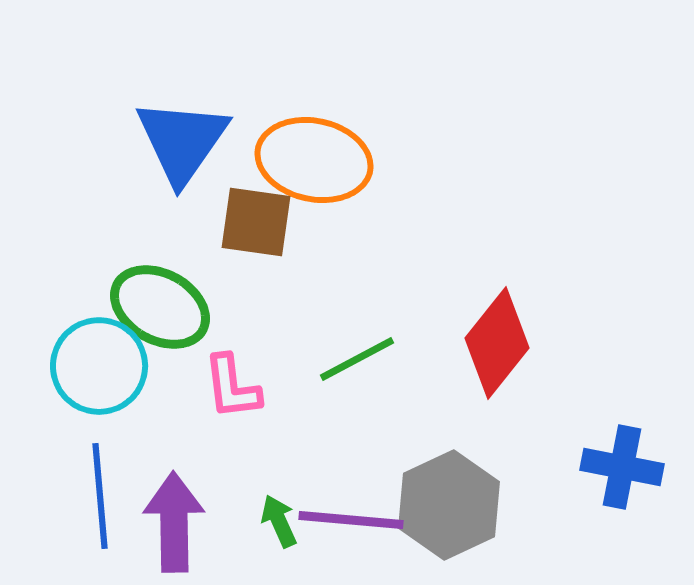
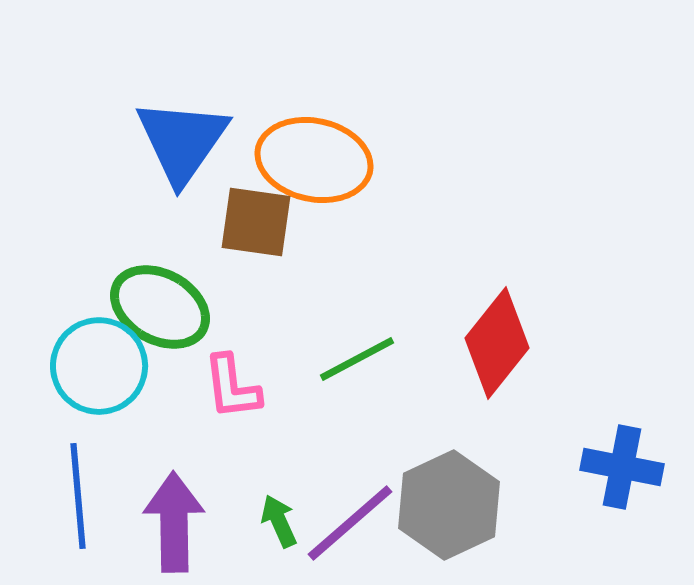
blue line: moved 22 px left
purple line: moved 1 px left, 3 px down; rotated 46 degrees counterclockwise
